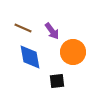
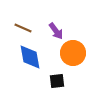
purple arrow: moved 4 px right
orange circle: moved 1 px down
